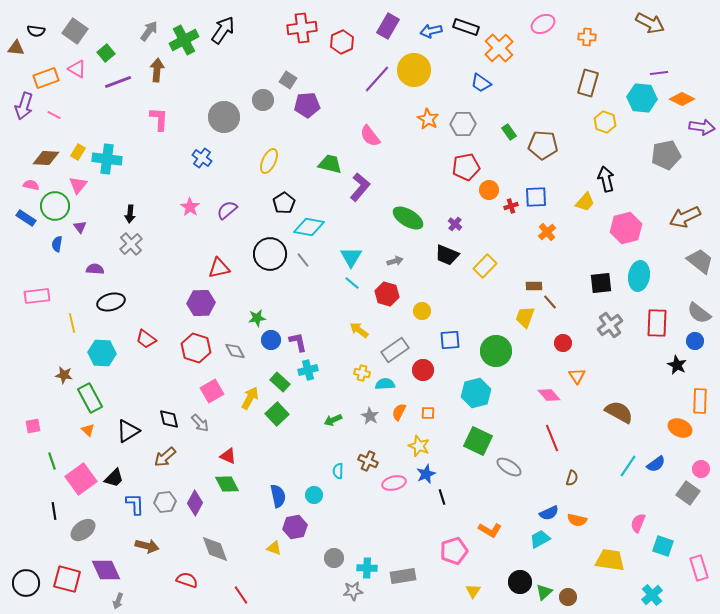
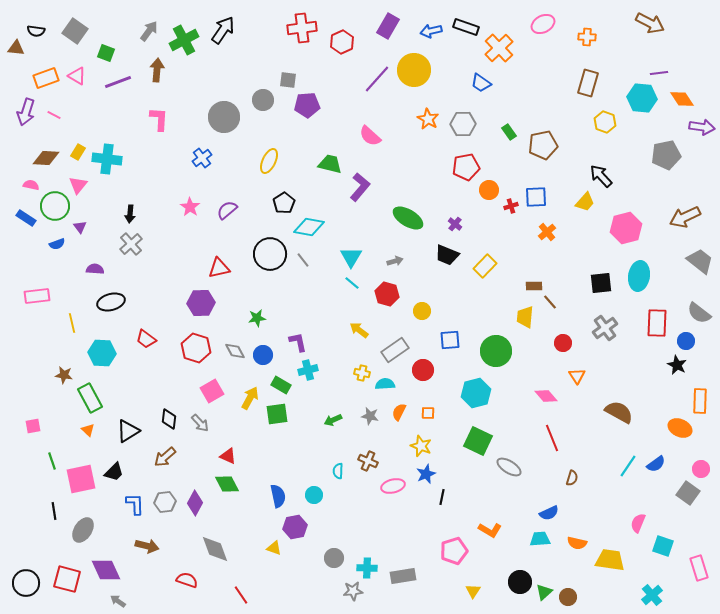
green square at (106, 53): rotated 30 degrees counterclockwise
pink triangle at (77, 69): moved 7 px down
gray square at (288, 80): rotated 24 degrees counterclockwise
orange diamond at (682, 99): rotated 30 degrees clockwise
purple arrow at (24, 106): moved 2 px right, 6 px down
pink semicircle at (370, 136): rotated 10 degrees counterclockwise
brown pentagon at (543, 145): rotated 16 degrees counterclockwise
blue cross at (202, 158): rotated 18 degrees clockwise
black arrow at (606, 179): moved 5 px left, 3 px up; rotated 30 degrees counterclockwise
blue semicircle at (57, 244): rotated 119 degrees counterclockwise
yellow trapezoid at (525, 317): rotated 15 degrees counterclockwise
gray cross at (610, 325): moved 5 px left, 3 px down
blue circle at (271, 340): moved 8 px left, 15 px down
blue circle at (695, 341): moved 9 px left
green rectangle at (280, 382): moved 1 px right, 3 px down; rotated 12 degrees counterclockwise
pink diamond at (549, 395): moved 3 px left, 1 px down
green square at (277, 414): rotated 35 degrees clockwise
gray star at (370, 416): rotated 18 degrees counterclockwise
black diamond at (169, 419): rotated 20 degrees clockwise
yellow star at (419, 446): moved 2 px right
black trapezoid at (114, 478): moved 6 px up
pink square at (81, 479): rotated 24 degrees clockwise
pink ellipse at (394, 483): moved 1 px left, 3 px down
black line at (442, 497): rotated 28 degrees clockwise
orange semicircle at (577, 520): moved 23 px down
gray ellipse at (83, 530): rotated 20 degrees counterclockwise
cyan trapezoid at (540, 539): rotated 25 degrees clockwise
gray arrow at (118, 601): rotated 105 degrees clockwise
